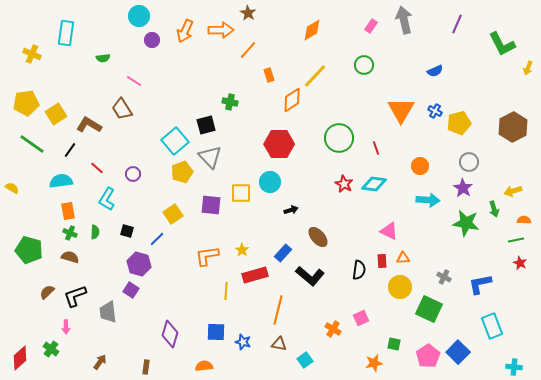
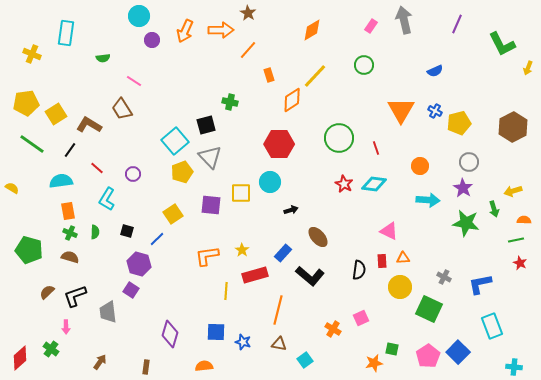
green square at (394, 344): moved 2 px left, 5 px down
